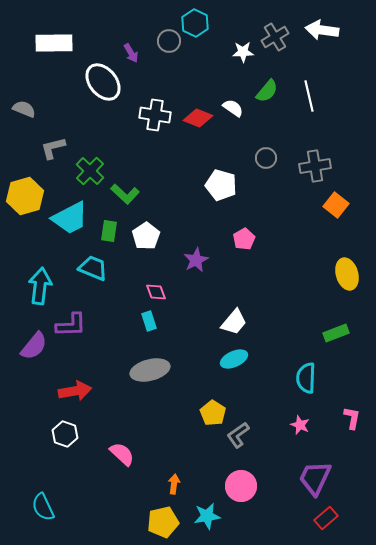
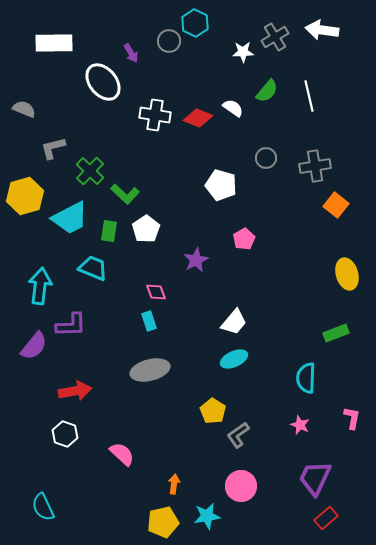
white pentagon at (146, 236): moved 7 px up
yellow pentagon at (213, 413): moved 2 px up
